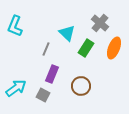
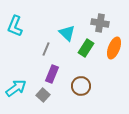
gray cross: rotated 30 degrees counterclockwise
gray square: rotated 16 degrees clockwise
